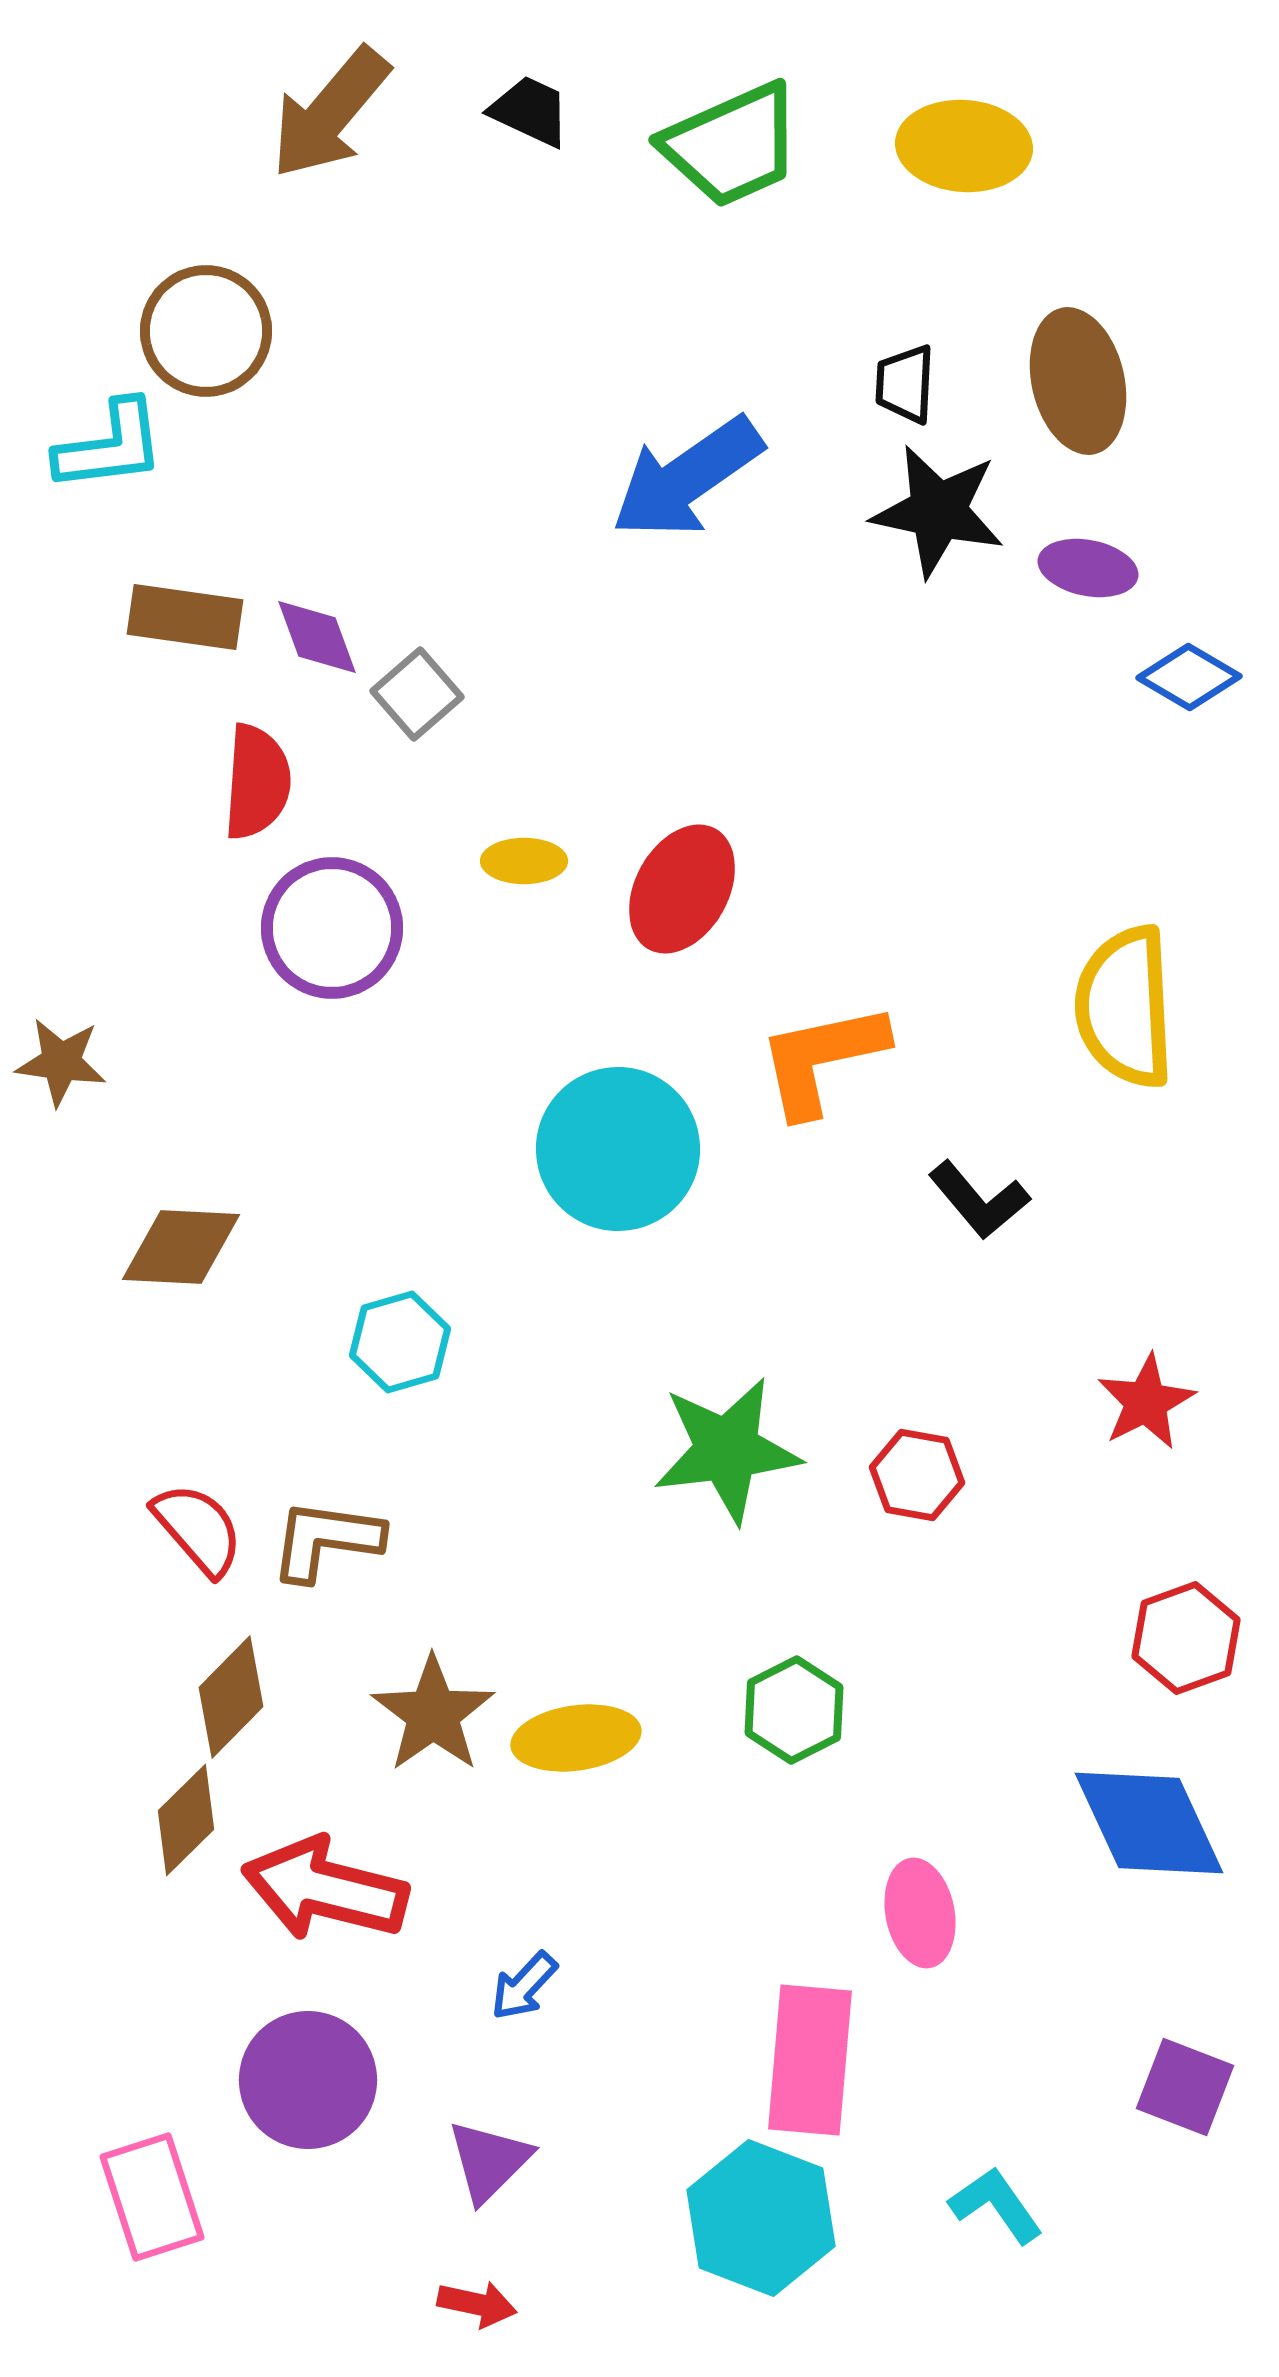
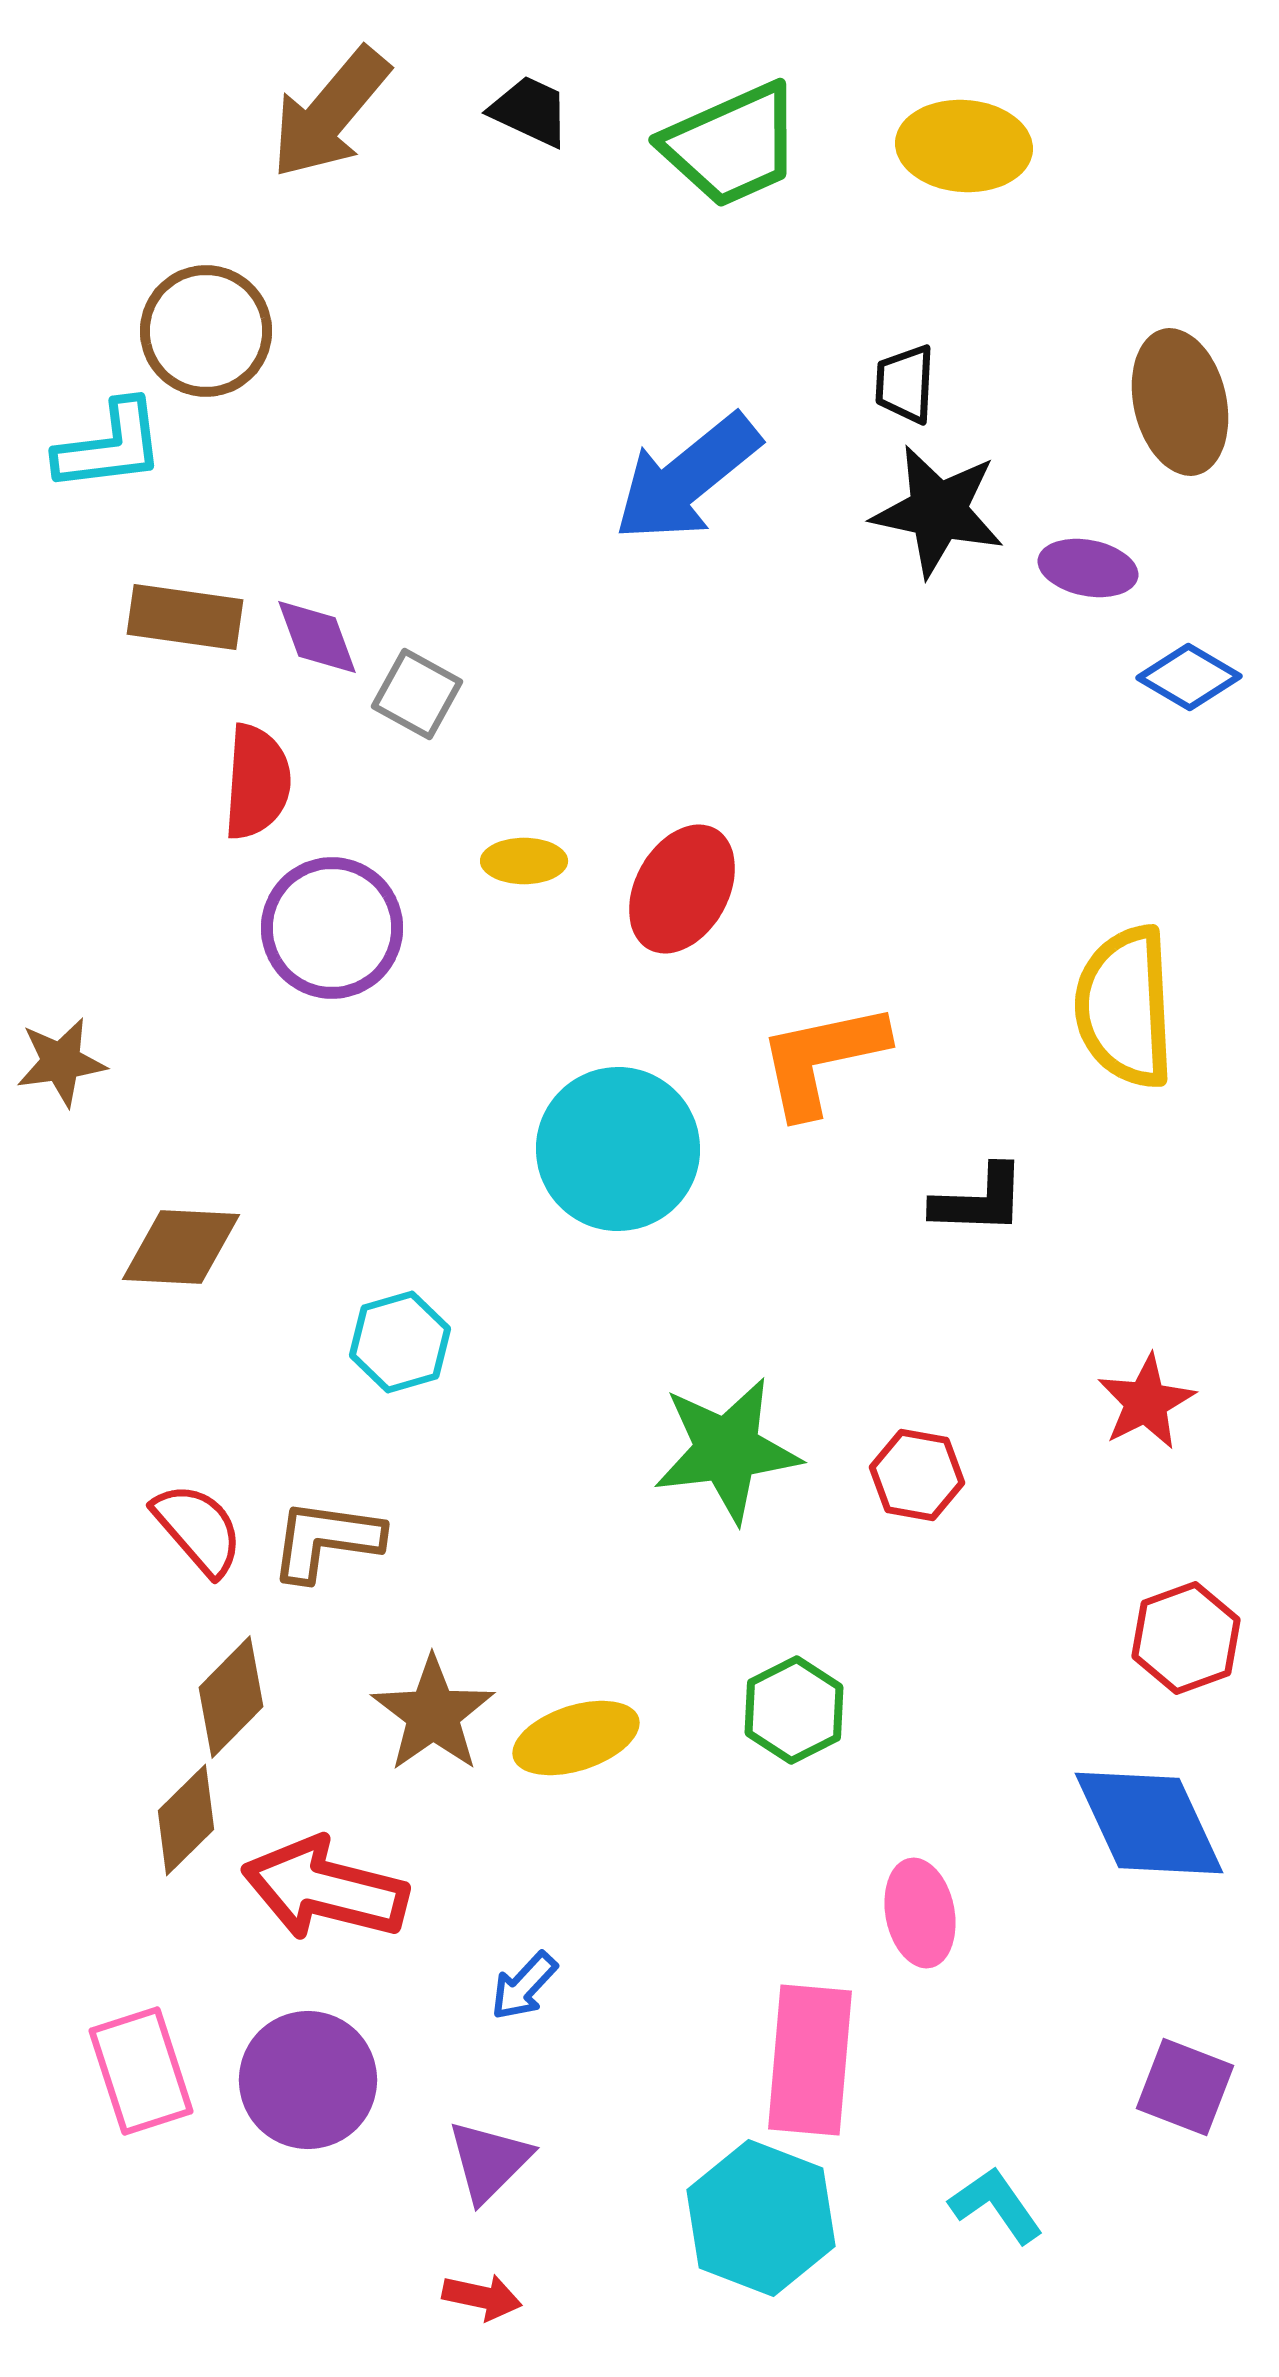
brown ellipse at (1078, 381): moved 102 px right, 21 px down
blue arrow at (687, 478): rotated 4 degrees counterclockwise
gray square at (417, 694): rotated 20 degrees counterclockwise
brown star at (61, 1062): rotated 16 degrees counterclockwise
black L-shape at (979, 1200): rotated 48 degrees counterclockwise
yellow ellipse at (576, 1738): rotated 10 degrees counterclockwise
pink rectangle at (152, 2197): moved 11 px left, 126 px up
red arrow at (477, 2304): moved 5 px right, 7 px up
